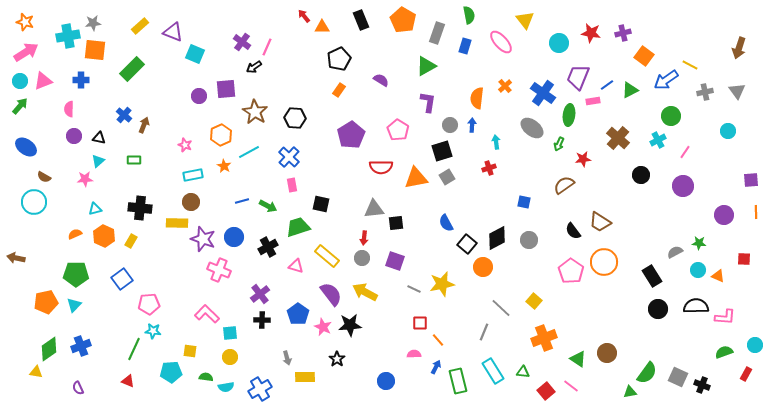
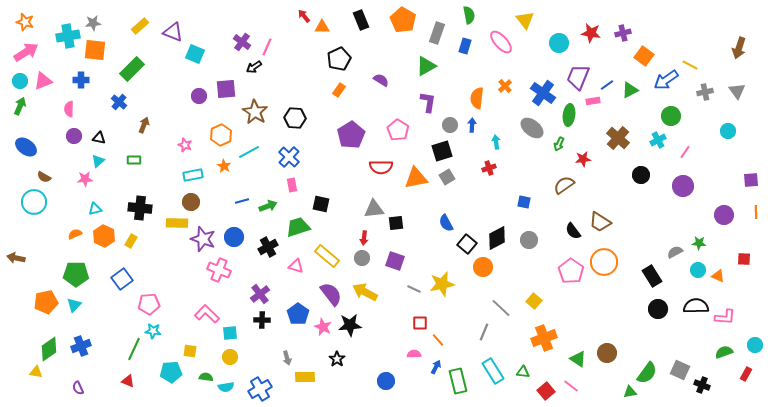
green arrow at (20, 106): rotated 18 degrees counterclockwise
blue cross at (124, 115): moved 5 px left, 13 px up
green arrow at (268, 206): rotated 48 degrees counterclockwise
gray square at (678, 377): moved 2 px right, 7 px up
